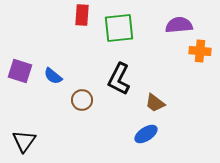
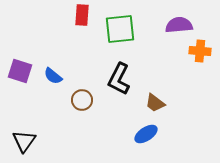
green square: moved 1 px right, 1 px down
